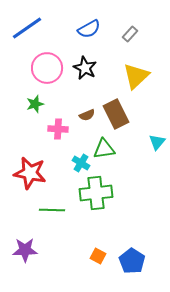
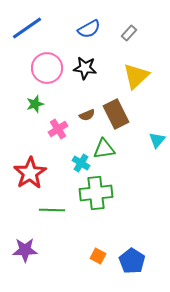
gray rectangle: moved 1 px left, 1 px up
black star: rotated 20 degrees counterclockwise
pink cross: rotated 36 degrees counterclockwise
cyan triangle: moved 2 px up
red star: rotated 28 degrees clockwise
